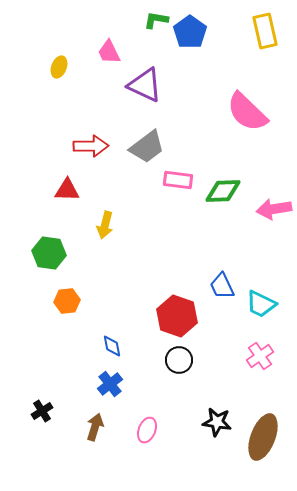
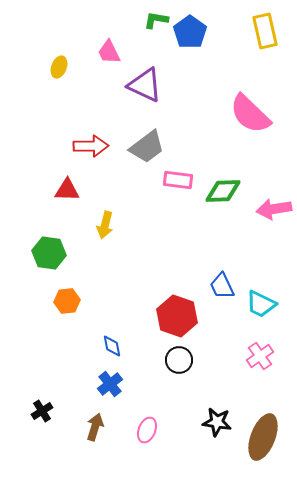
pink semicircle: moved 3 px right, 2 px down
